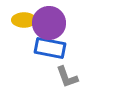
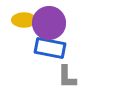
gray L-shape: rotated 20 degrees clockwise
